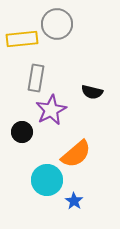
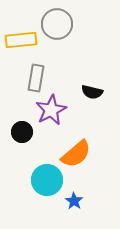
yellow rectangle: moved 1 px left, 1 px down
